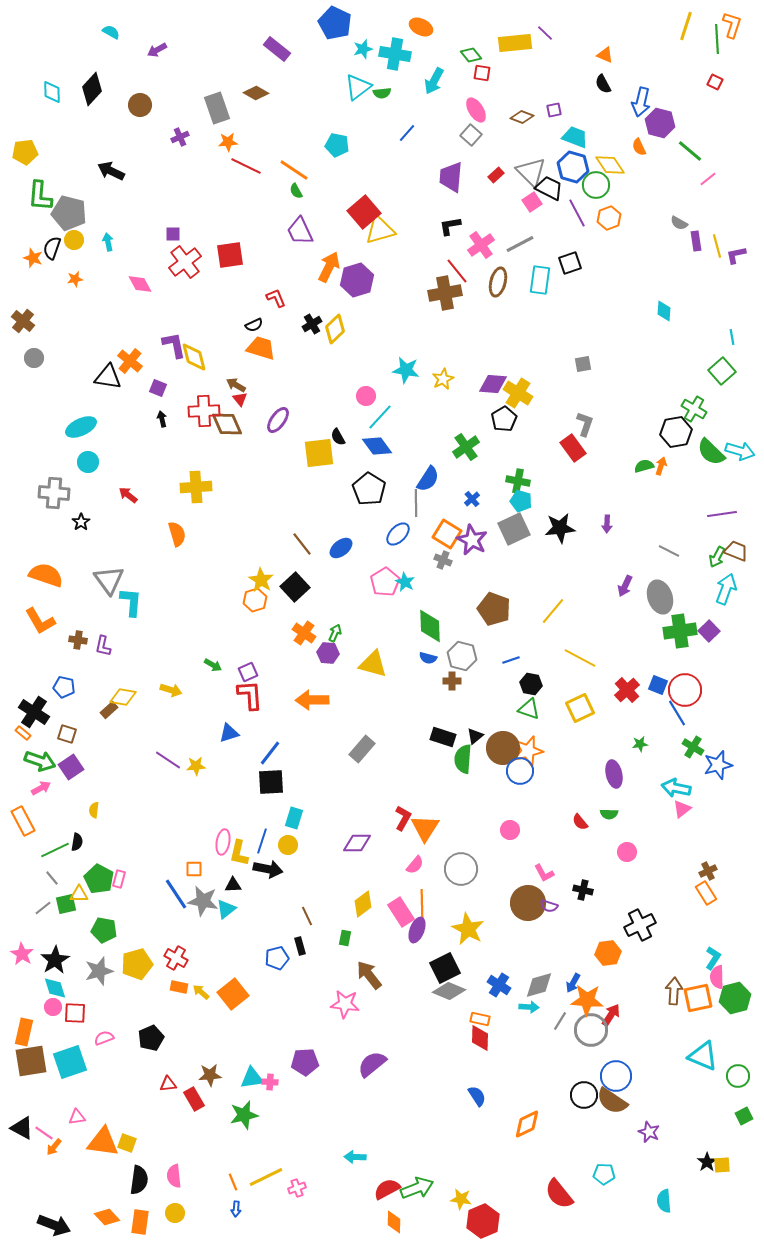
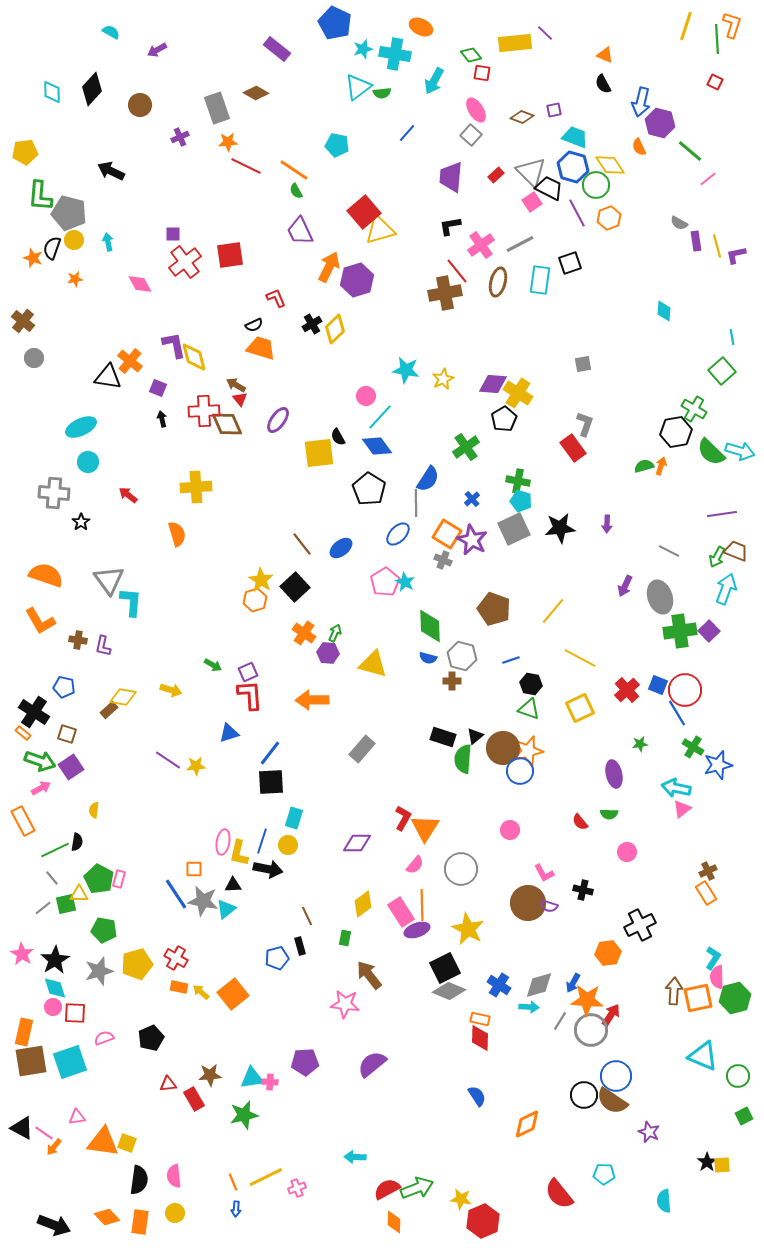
purple ellipse at (417, 930): rotated 50 degrees clockwise
